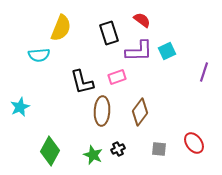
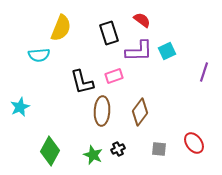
pink rectangle: moved 3 px left, 1 px up
